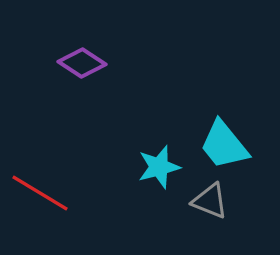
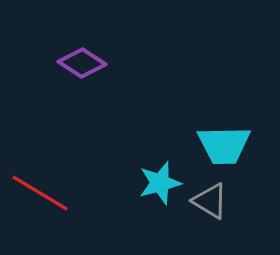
cyan trapezoid: rotated 52 degrees counterclockwise
cyan star: moved 1 px right, 16 px down
gray triangle: rotated 9 degrees clockwise
